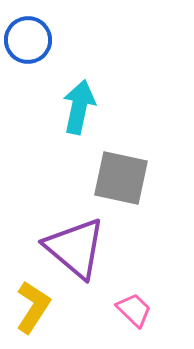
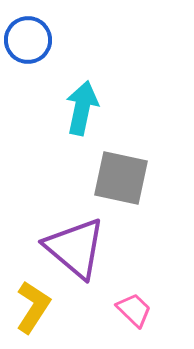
cyan arrow: moved 3 px right, 1 px down
